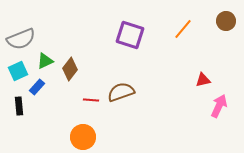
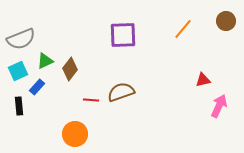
purple square: moved 7 px left; rotated 20 degrees counterclockwise
orange circle: moved 8 px left, 3 px up
